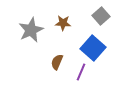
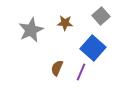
brown star: moved 2 px right
brown semicircle: moved 6 px down
